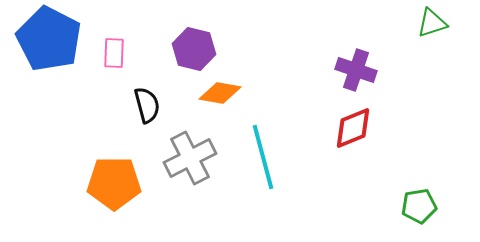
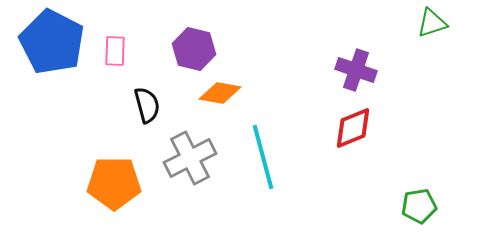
blue pentagon: moved 3 px right, 3 px down
pink rectangle: moved 1 px right, 2 px up
